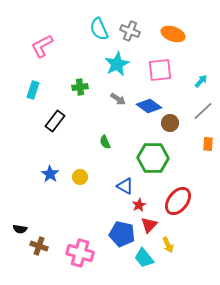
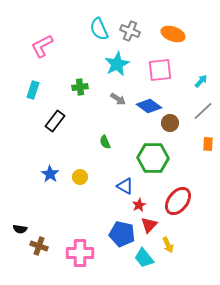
pink cross: rotated 16 degrees counterclockwise
